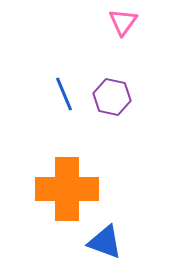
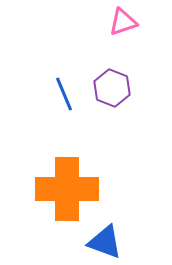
pink triangle: rotated 36 degrees clockwise
purple hexagon: moved 9 px up; rotated 9 degrees clockwise
